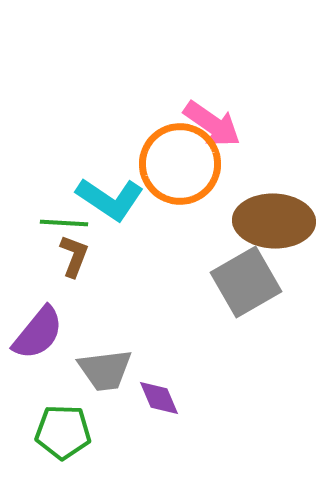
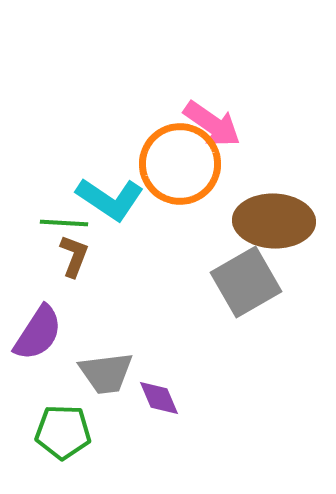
purple semicircle: rotated 6 degrees counterclockwise
gray trapezoid: moved 1 px right, 3 px down
